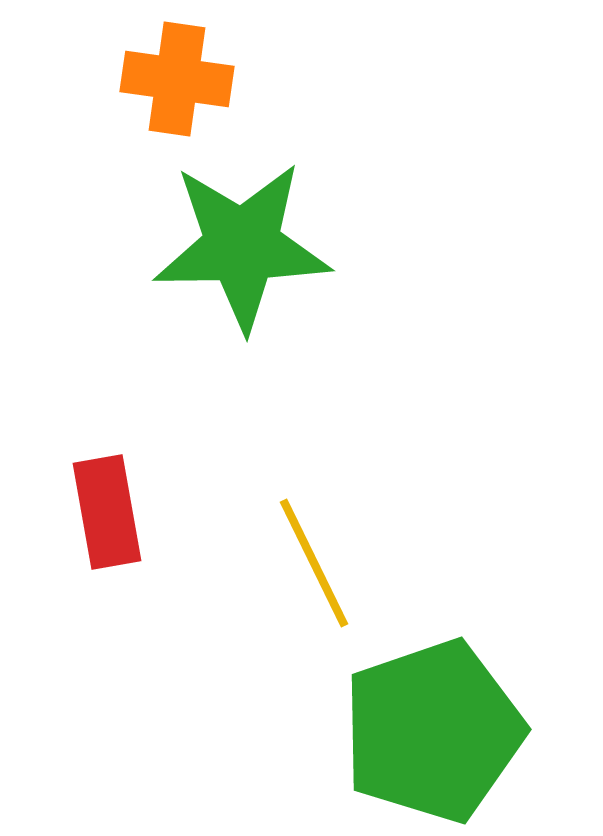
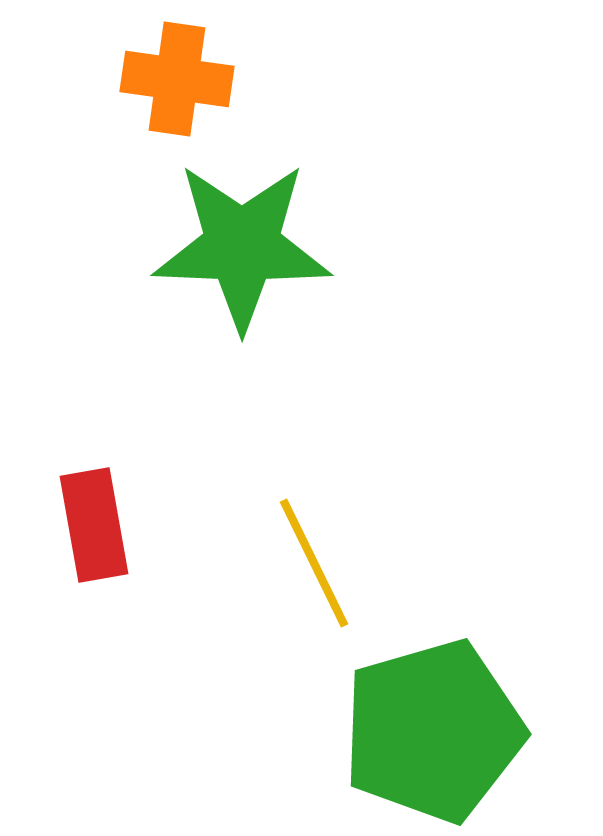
green star: rotated 3 degrees clockwise
red rectangle: moved 13 px left, 13 px down
green pentagon: rotated 3 degrees clockwise
